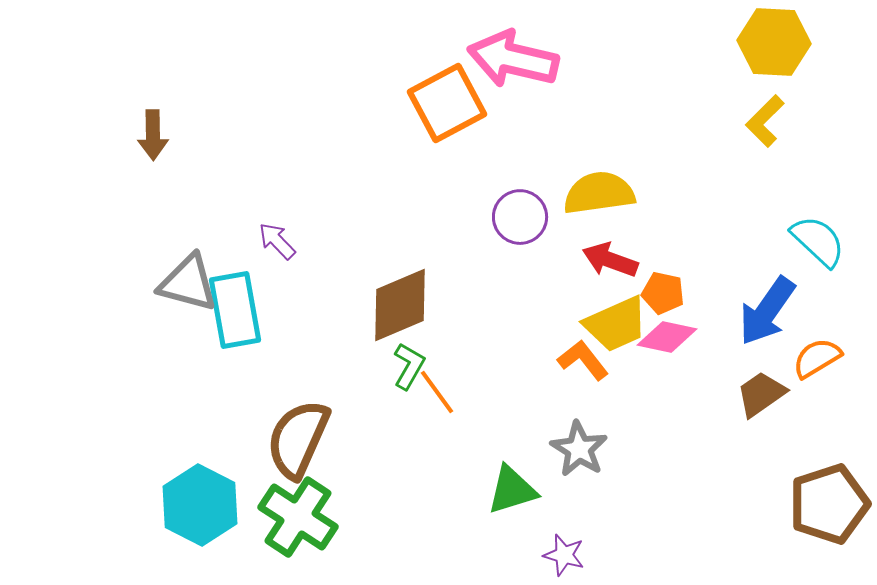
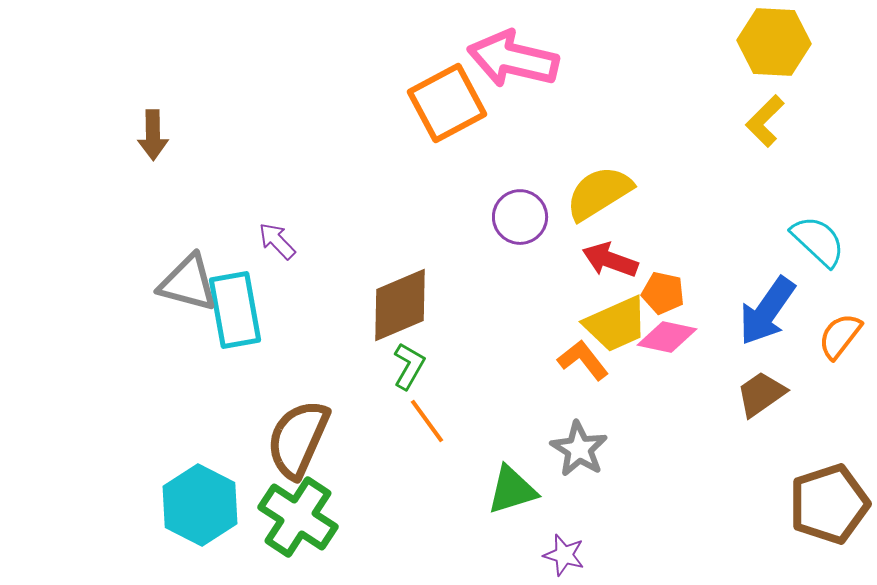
yellow semicircle: rotated 24 degrees counterclockwise
orange semicircle: moved 23 px right, 22 px up; rotated 21 degrees counterclockwise
orange line: moved 10 px left, 29 px down
